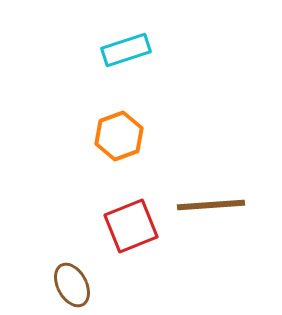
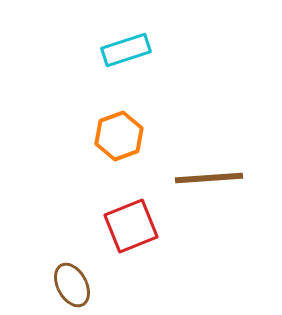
brown line: moved 2 px left, 27 px up
